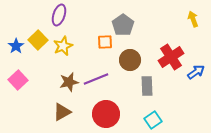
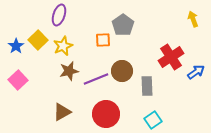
orange square: moved 2 px left, 2 px up
brown circle: moved 8 px left, 11 px down
brown star: moved 11 px up
